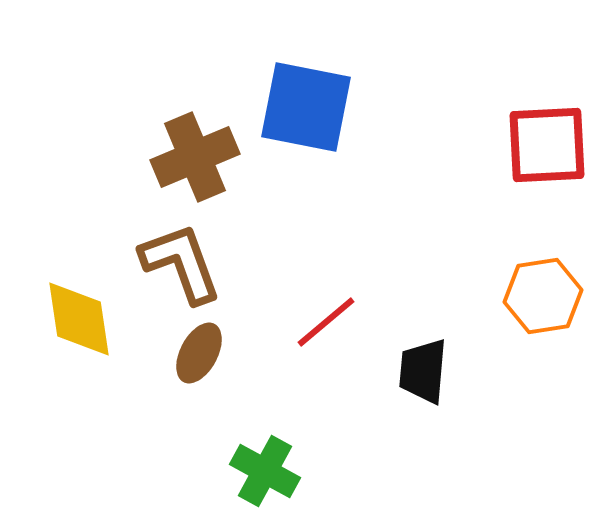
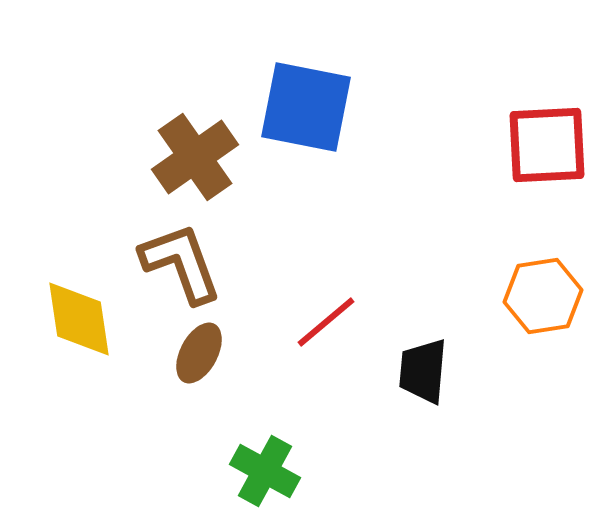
brown cross: rotated 12 degrees counterclockwise
